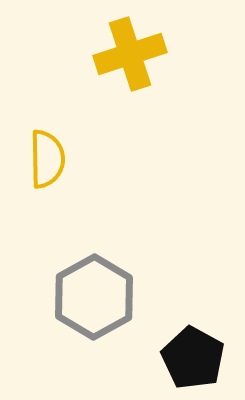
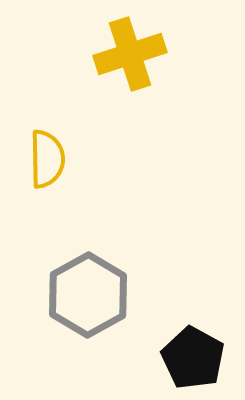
gray hexagon: moved 6 px left, 2 px up
